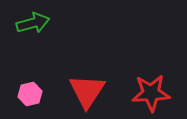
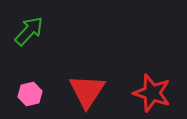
green arrow: moved 4 px left, 8 px down; rotated 32 degrees counterclockwise
red star: moved 1 px right; rotated 21 degrees clockwise
